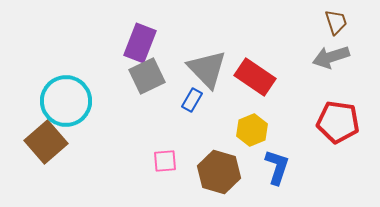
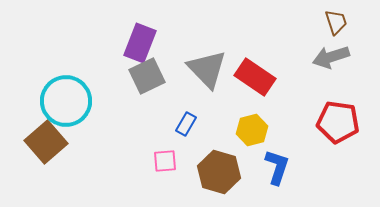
blue rectangle: moved 6 px left, 24 px down
yellow hexagon: rotated 8 degrees clockwise
